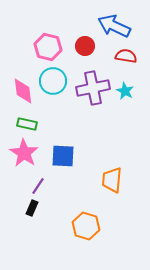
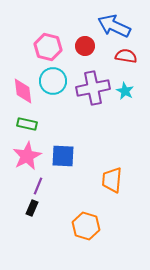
pink star: moved 3 px right, 3 px down; rotated 12 degrees clockwise
purple line: rotated 12 degrees counterclockwise
